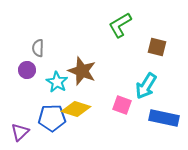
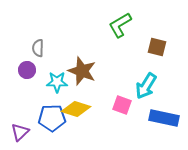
cyan star: rotated 30 degrees counterclockwise
